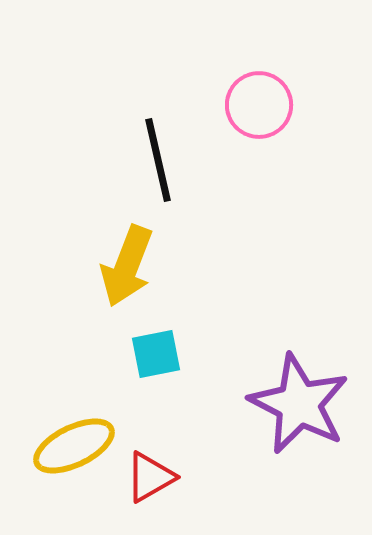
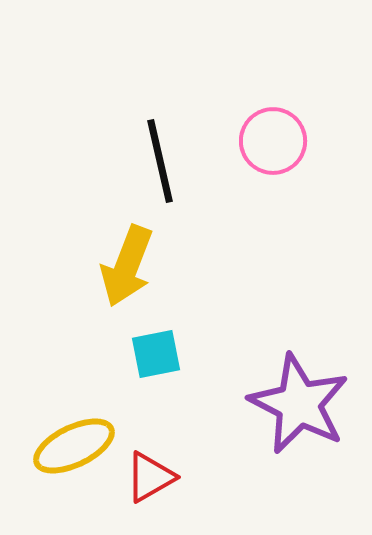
pink circle: moved 14 px right, 36 px down
black line: moved 2 px right, 1 px down
